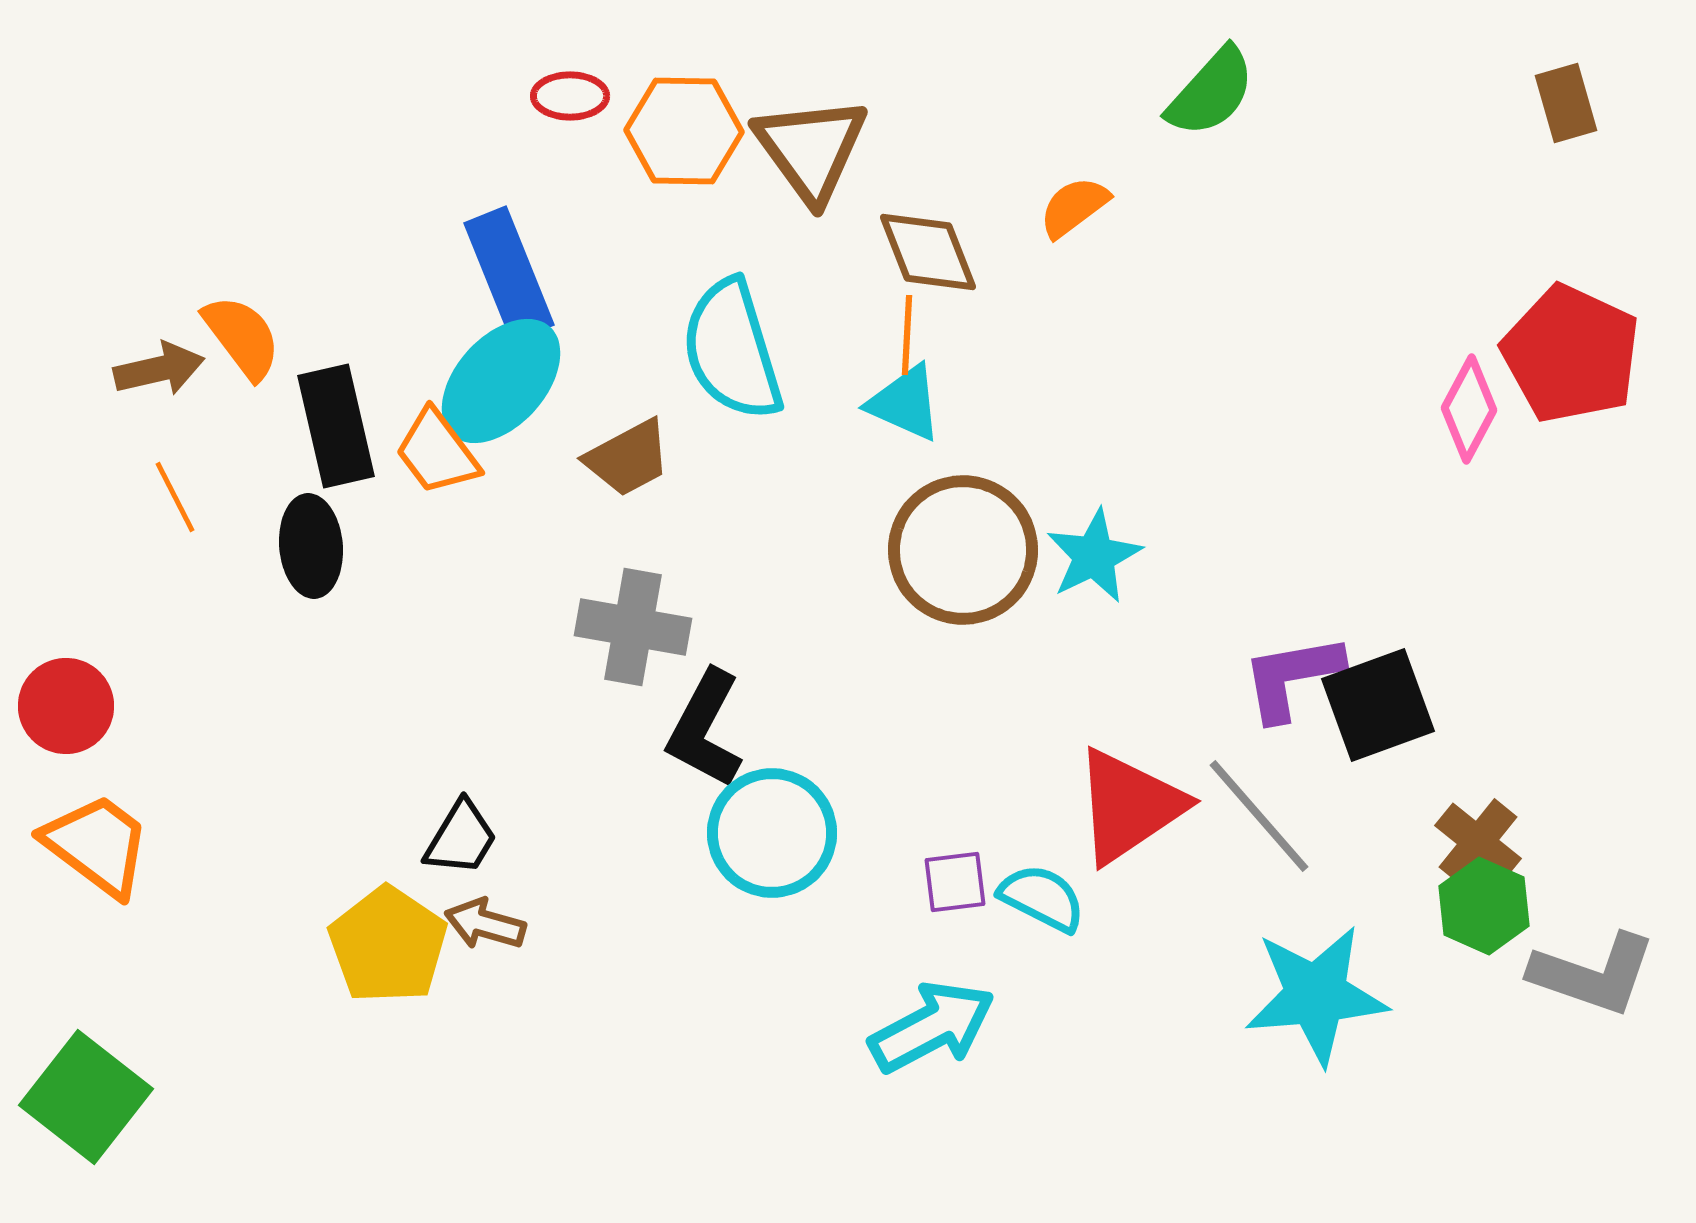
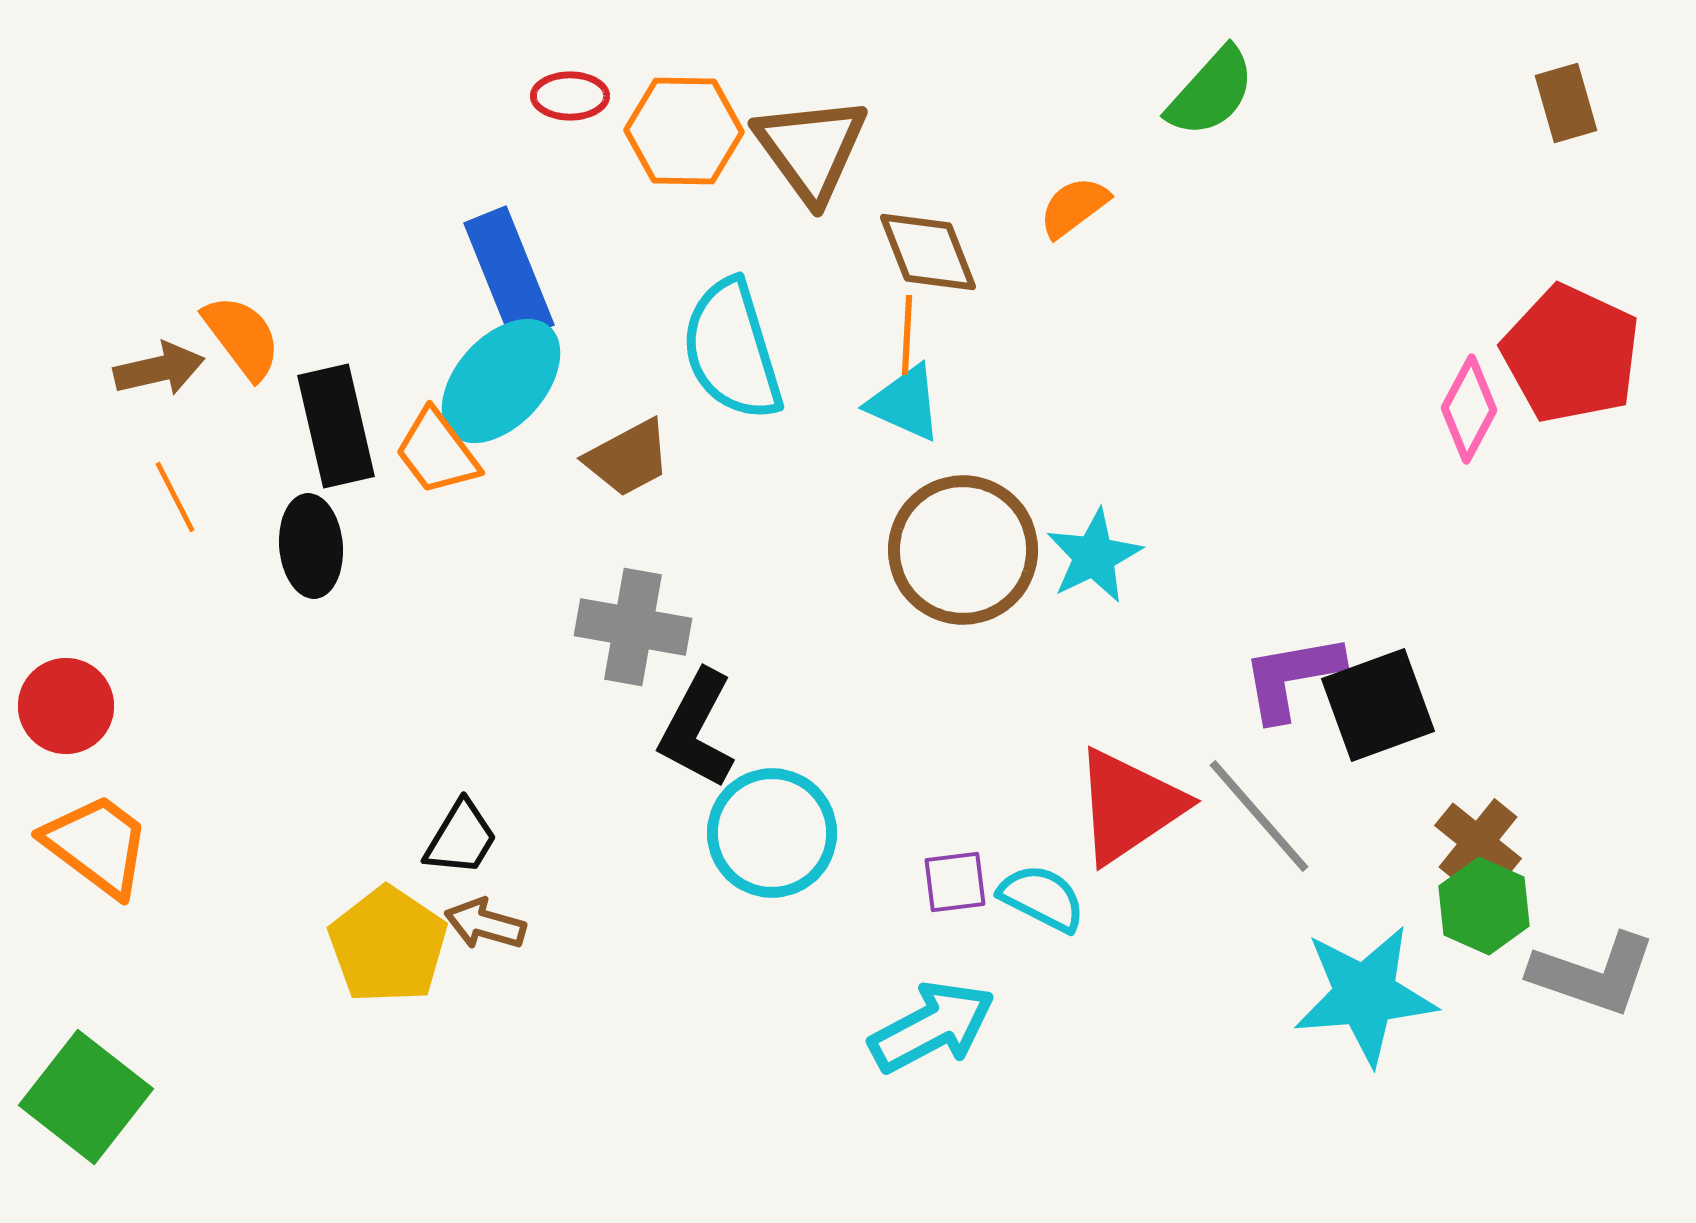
black L-shape at (705, 729): moved 8 px left
cyan star at (1316, 995): moved 49 px right
